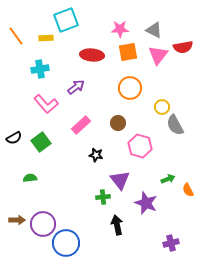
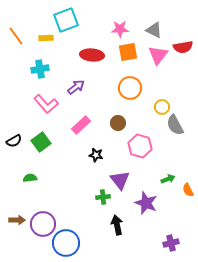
black semicircle: moved 3 px down
